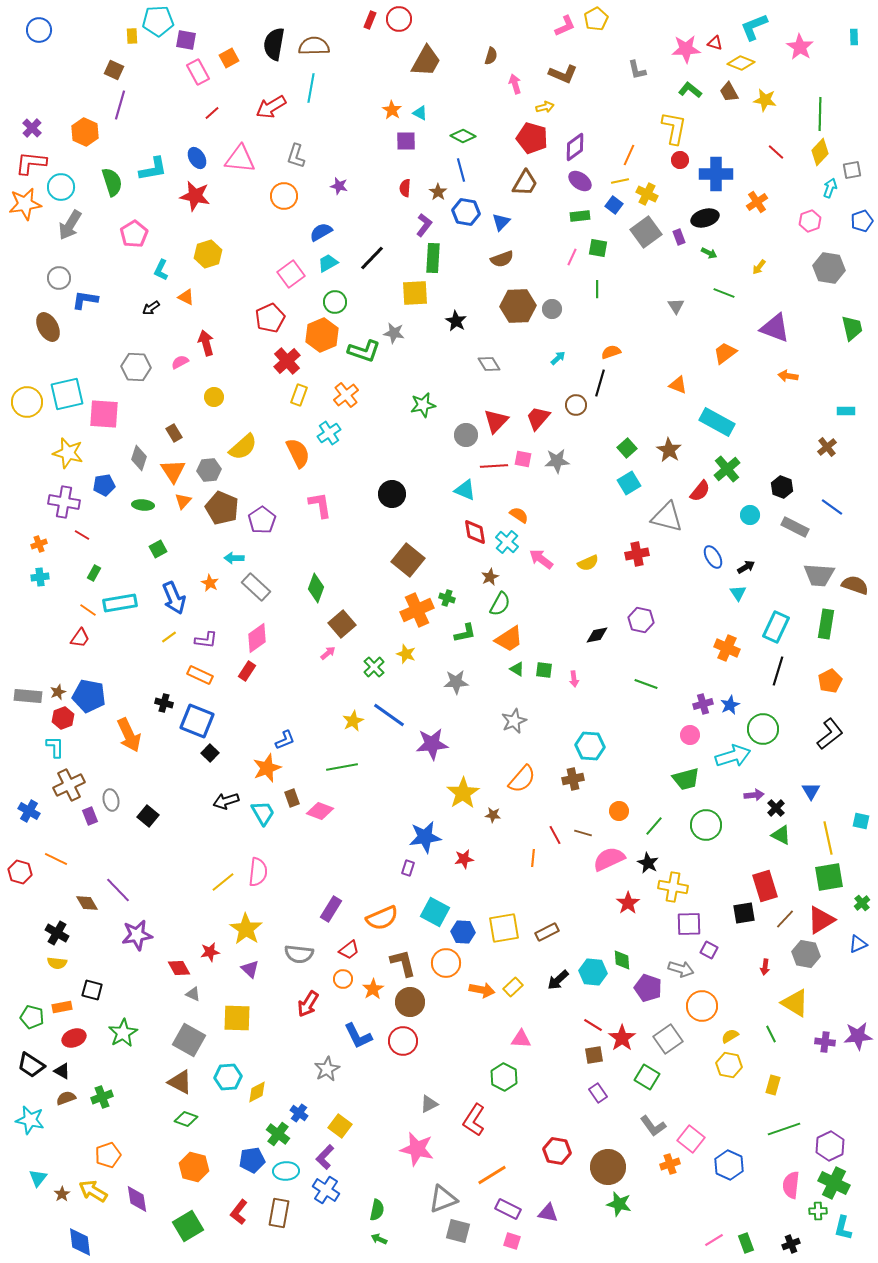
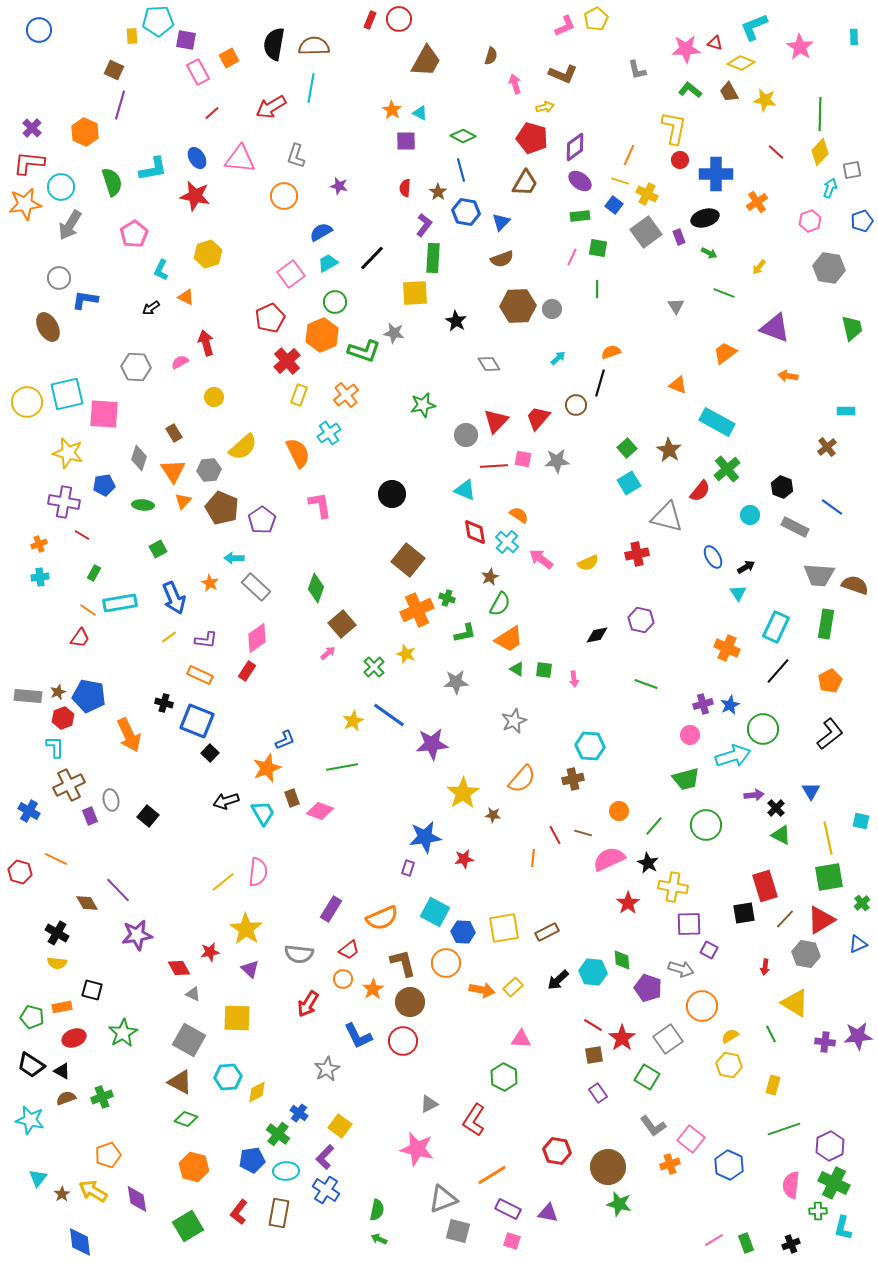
red L-shape at (31, 163): moved 2 px left
yellow line at (620, 181): rotated 30 degrees clockwise
black line at (778, 671): rotated 24 degrees clockwise
